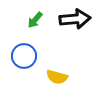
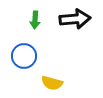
green arrow: rotated 36 degrees counterclockwise
yellow semicircle: moved 5 px left, 6 px down
